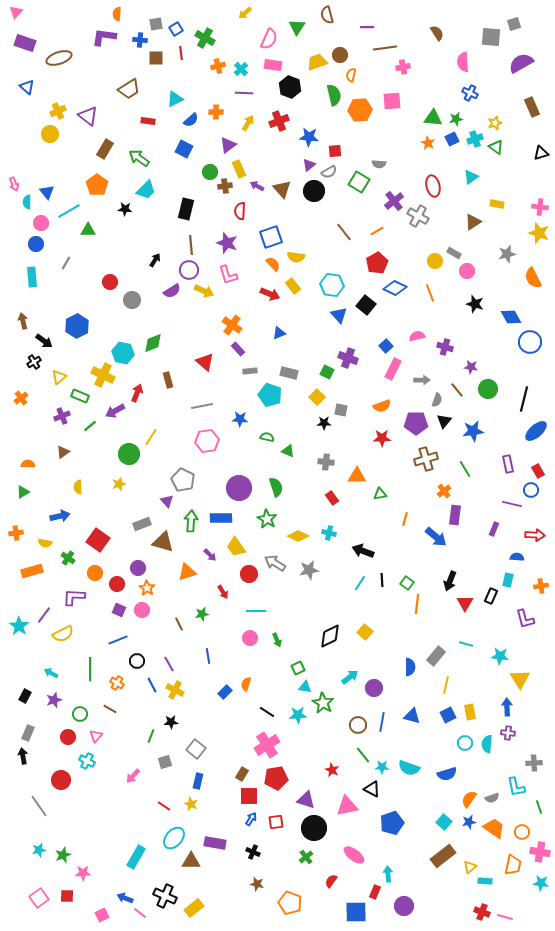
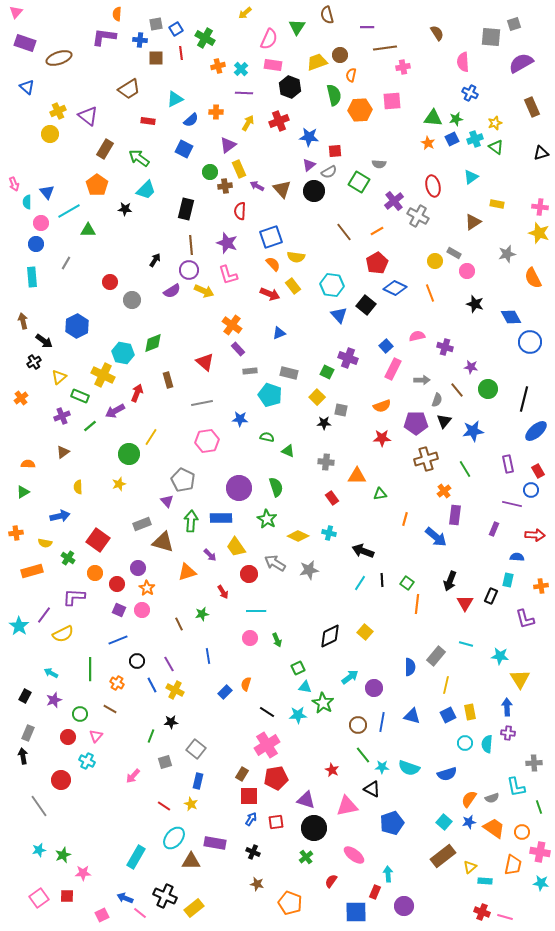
gray line at (202, 406): moved 3 px up
